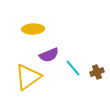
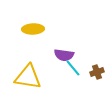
purple semicircle: moved 15 px right; rotated 30 degrees clockwise
yellow triangle: rotated 44 degrees clockwise
